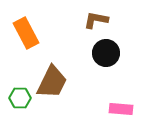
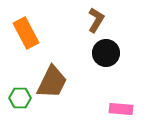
brown L-shape: rotated 110 degrees clockwise
